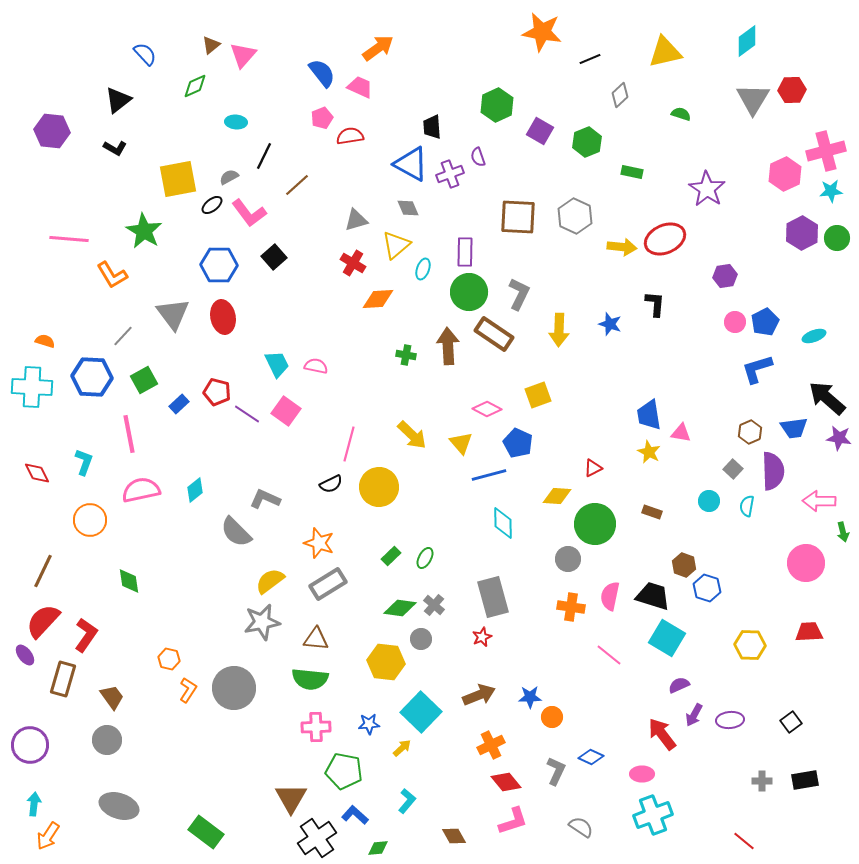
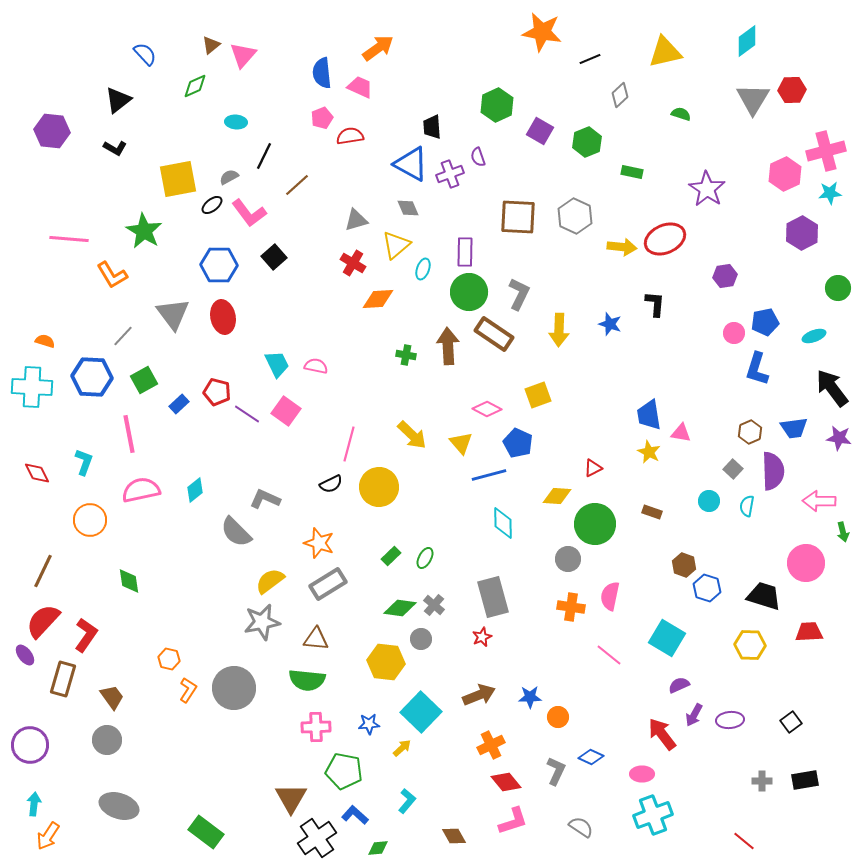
blue semicircle at (322, 73): rotated 148 degrees counterclockwise
cyan star at (831, 191): moved 1 px left, 2 px down
green circle at (837, 238): moved 1 px right, 50 px down
pink circle at (735, 322): moved 1 px left, 11 px down
blue pentagon at (765, 322): rotated 16 degrees clockwise
blue L-shape at (757, 369): rotated 56 degrees counterclockwise
black arrow at (827, 398): moved 5 px right, 10 px up; rotated 12 degrees clockwise
black trapezoid at (653, 596): moved 111 px right
green semicircle at (310, 679): moved 3 px left, 1 px down
orange circle at (552, 717): moved 6 px right
